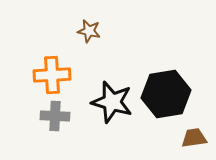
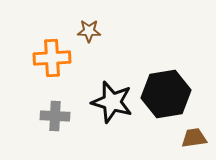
brown star: rotated 10 degrees counterclockwise
orange cross: moved 17 px up
